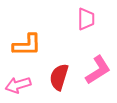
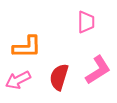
pink trapezoid: moved 3 px down
orange L-shape: moved 2 px down
pink arrow: moved 5 px up; rotated 10 degrees counterclockwise
